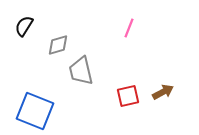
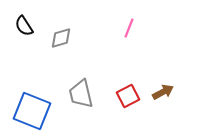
black semicircle: rotated 65 degrees counterclockwise
gray diamond: moved 3 px right, 7 px up
gray trapezoid: moved 23 px down
red square: rotated 15 degrees counterclockwise
blue square: moved 3 px left
